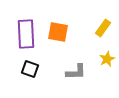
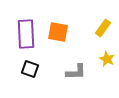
yellow star: rotated 21 degrees counterclockwise
